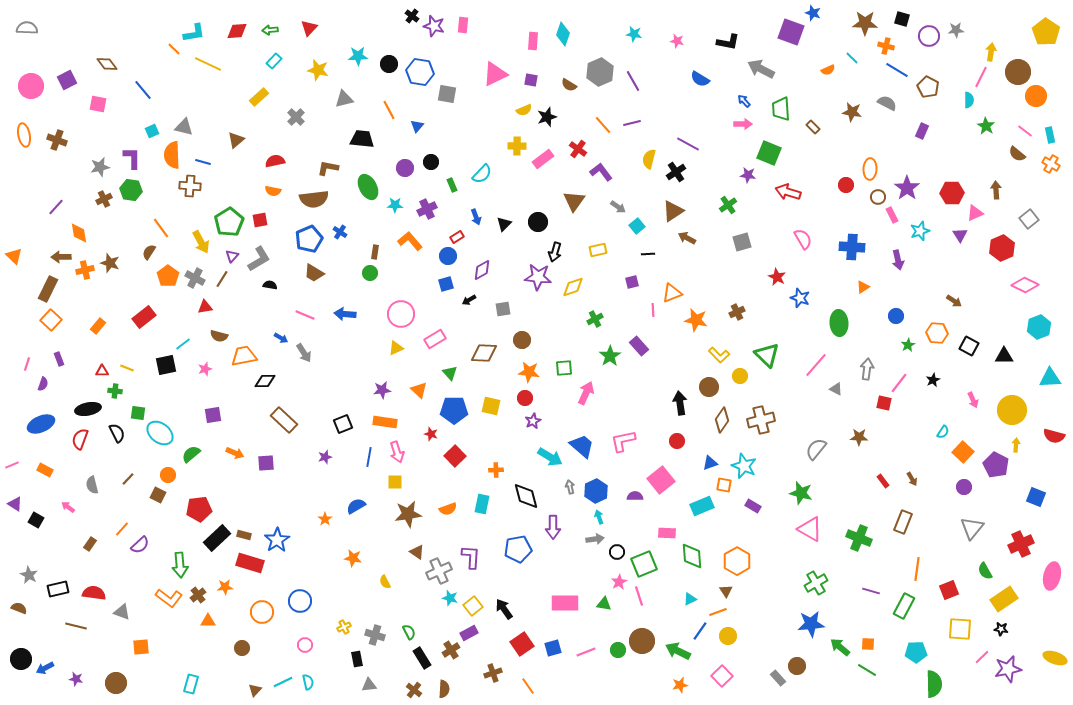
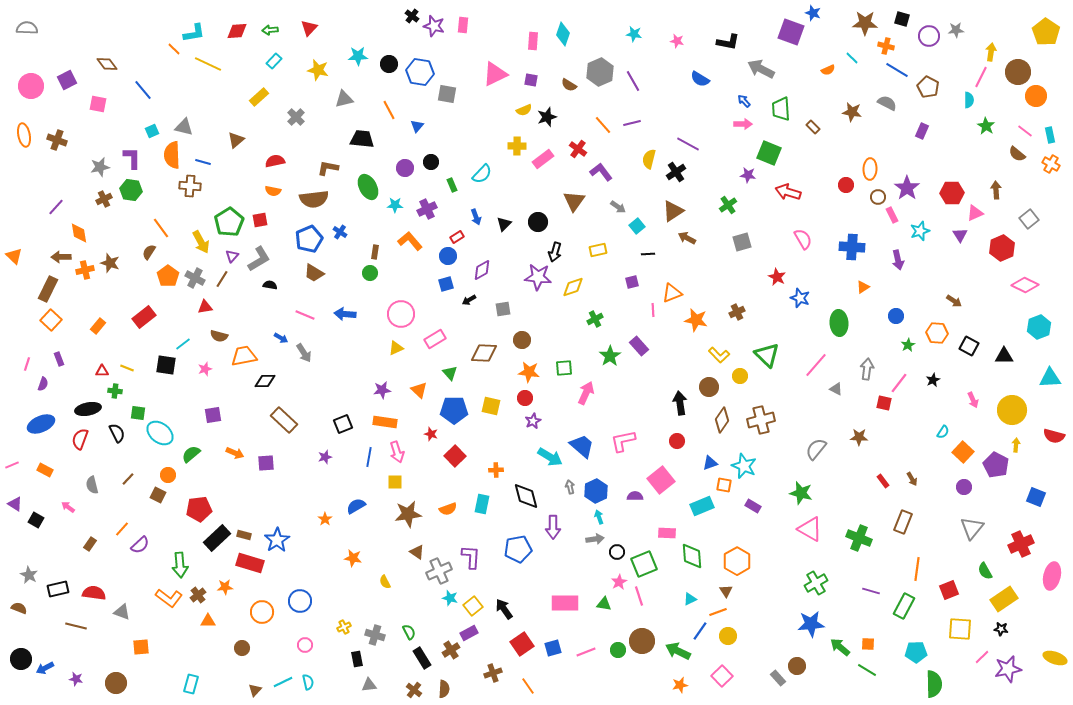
black square at (166, 365): rotated 20 degrees clockwise
